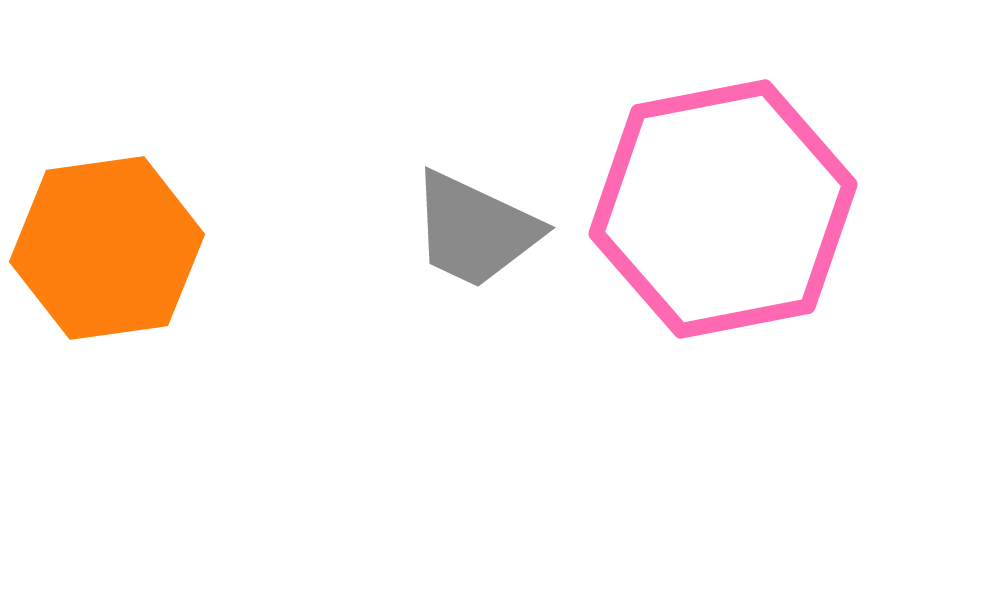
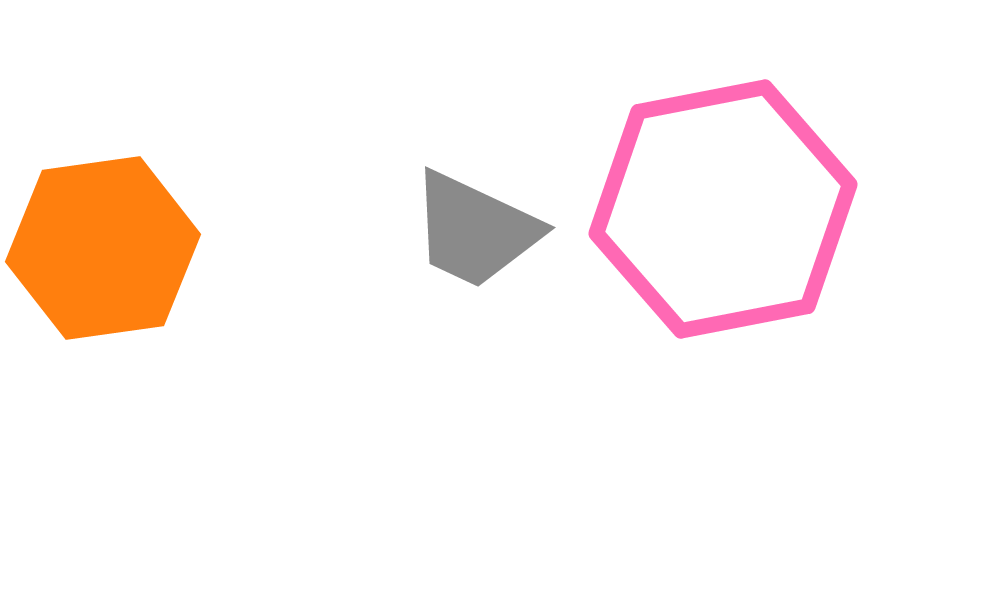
orange hexagon: moved 4 px left
